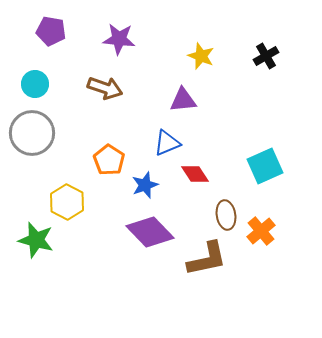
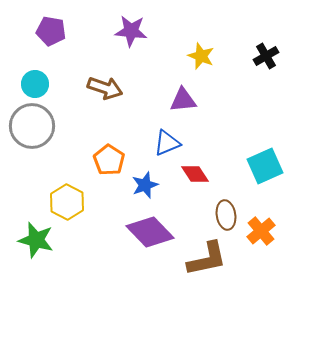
purple star: moved 12 px right, 8 px up
gray circle: moved 7 px up
